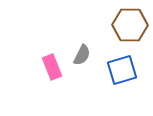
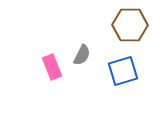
blue square: moved 1 px right, 1 px down
